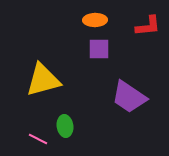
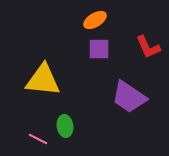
orange ellipse: rotated 30 degrees counterclockwise
red L-shape: moved 21 px down; rotated 72 degrees clockwise
yellow triangle: rotated 21 degrees clockwise
